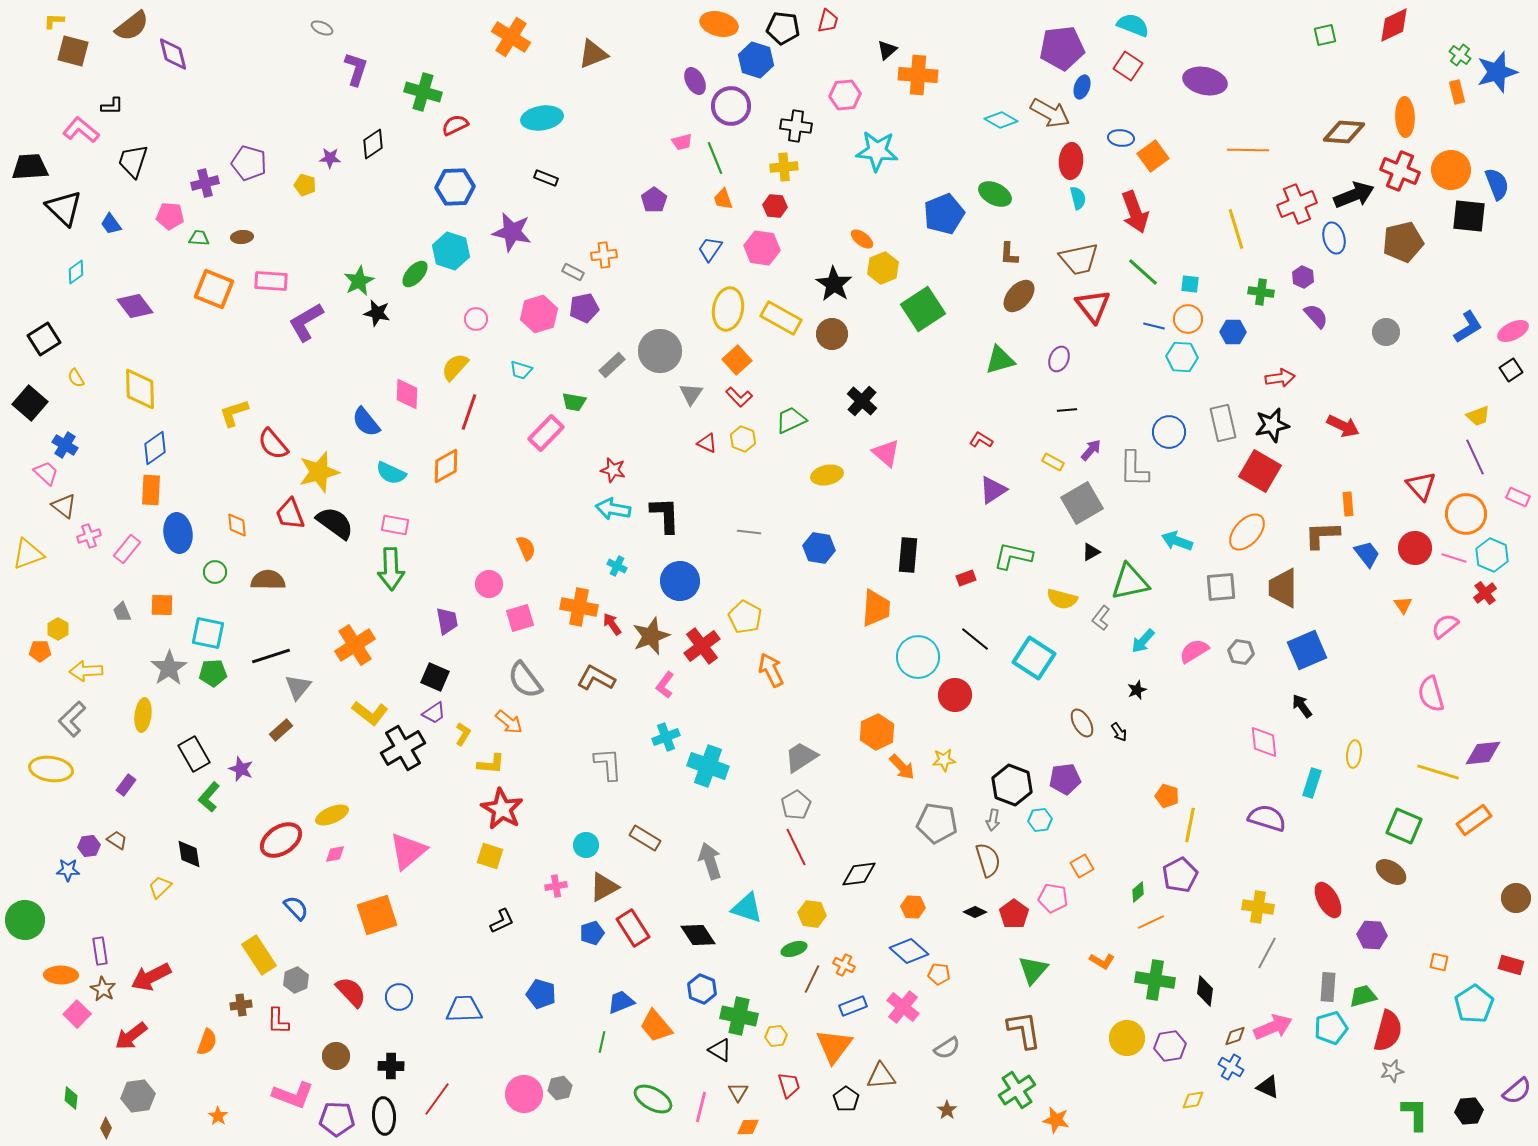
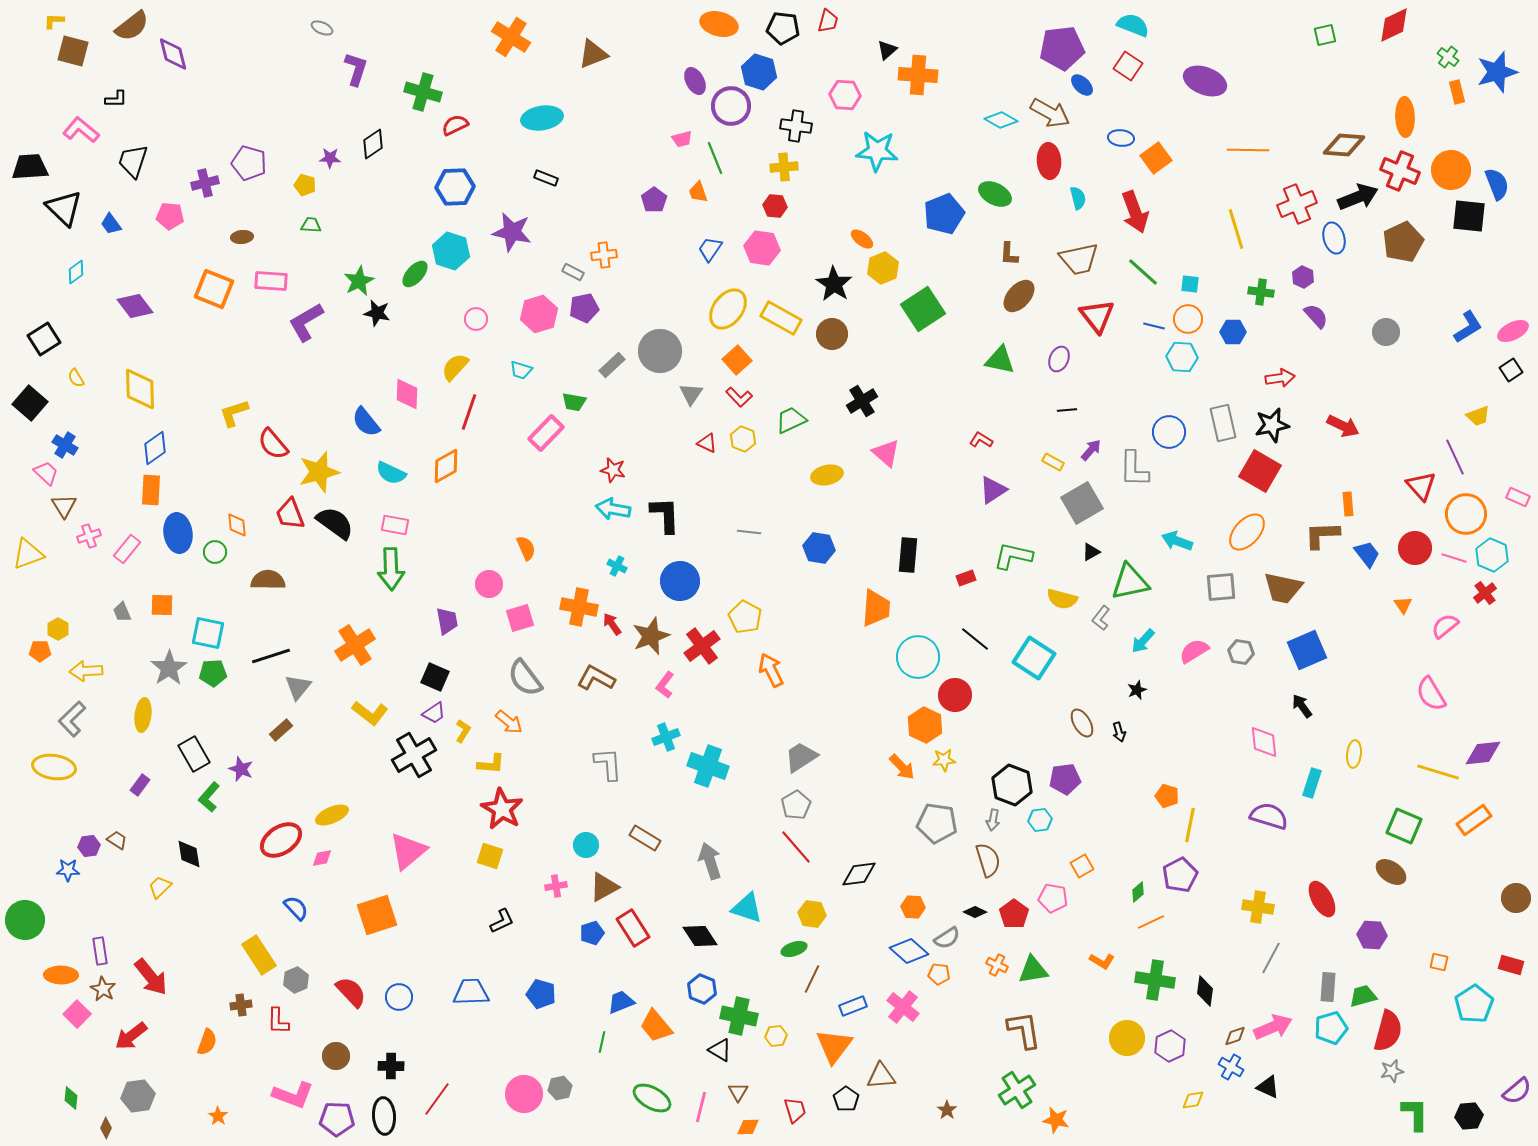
green cross at (1460, 55): moved 12 px left, 2 px down
blue hexagon at (756, 60): moved 3 px right, 12 px down
purple ellipse at (1205, 81): rotated 9 degrees clockwise
blue ellipse at (1082, 87): moved 2 px up; rotated 65 degrees counterclockwise
pink hexagon at (845, 95): rotated 8 degrees clockwise
black L-shape at (112, 106): moved 4 px right, 7 px up
brown diamond at (1344, 132): moved 13 px down
pink trapezoid at (682, 142): moved 3 px up
orange square at (1153, 156): moved 3 px right, 2 px down
red ellipse at (1071, 161): moved 22 px left; rotated 8 degrees counterclockwise
black arrow at (1354, 195): moved 4 px right, 2 px down
orange trapezoid at (723, 199): moved 25 px left, 7 px up
green trapezoid at (199, 238): moved 112 px right, 13 px up
brown pentagon at (1403, 242): rotated 12 degrees counterclockwise
red triangle at (1093, 306): moved 4 px right, 10 px down
yellow ellipse at (728, 309): rotated 27 degrees clockwise
green triangle at (1000, 360): rotated 28 degrees clockwise
black cross at (862, 401): rotated 16 degrees clockwise
purple line at (1475, 457): moved 20 px left
brown triangle at (64, 506): rotated 20 degrees clockwise
green circle at (215, 572): moved 20 px up
brown trapezoid at (1283, 588): rotated 78 degrees counterclockwise
gray semicircle at (525, 680): moved 2 px up
pink semicircle at (1431, 694): rotated 15 degrees counterclockwise
orange hexagon at (877, 732): moved 48 px right, 7 px up; rotated 8 degrees counterclockwise
black arrow at (1119, 732): rotated 18 degrees clockwise
yellow L-shape at (463, 734): moved 3 px up
black cross at (403, 748): moved 11 px right, 7 px down
yellow ellipse at (51, 769): moved 3 px right, 2 px up
purple rectangle at (126, 785): moved 14 px right
purple semicircle at (1267, 818): moved 2 px right, 2 px up
red line at (796, 847): rotated 15 degrees counterclockwise
pink diamond at (335, 854): moved 13 px left, 4 px down
red ellipse at (1328, 900): moved 6 px left, 1 px up
black diamond at (698, 935): moved 2 px right, 1 px down
gray line at (1267, 953): moved 4 px right, 5 px down
orange cross at (844, 965): moved 153 px right
green triangle at (1033, 970): rotated 40 degrees clockwise
red arrow at (151, 977): rotated 102 degrees counterclockwise
blue trapezoid at (464, 1009): moved 7 px right, 17 px up
purple hexagon at (1170, 1046): rotated 16 degrees counterclockwise
gray semicircle at (947, 1048): moved 110 px up
red trapezoid at (789, 1085): moved 6 px right, 25 px down
green ellipse at (653, 1099): moved 1 px left, 1 px up
black hexagon at (1469, 1111): moved 5 px down
